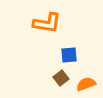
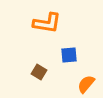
brown square: moved 22 px left, 6 px up; rotated 21 degrees counterclockwise
orange semicircle: rotated 30 degrees counterclockwise
